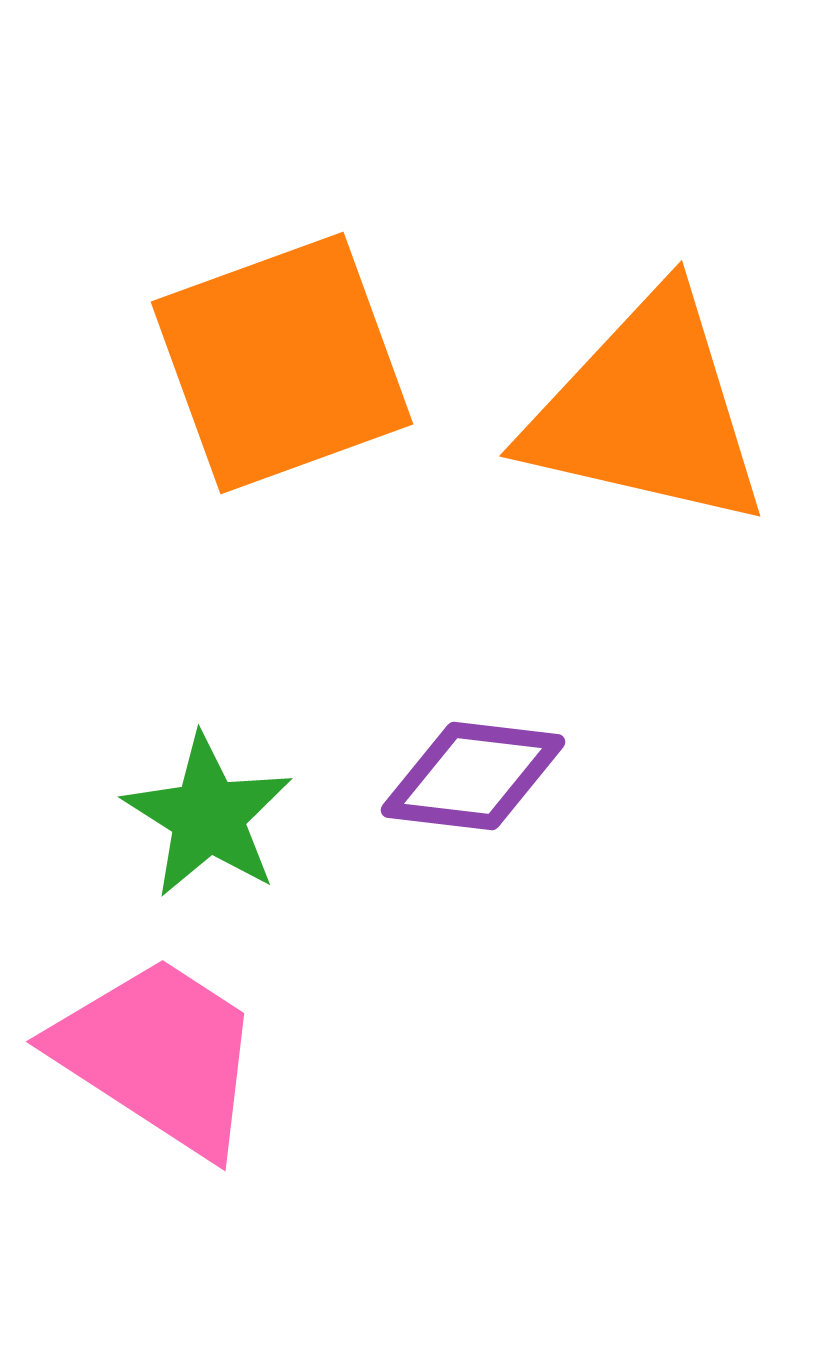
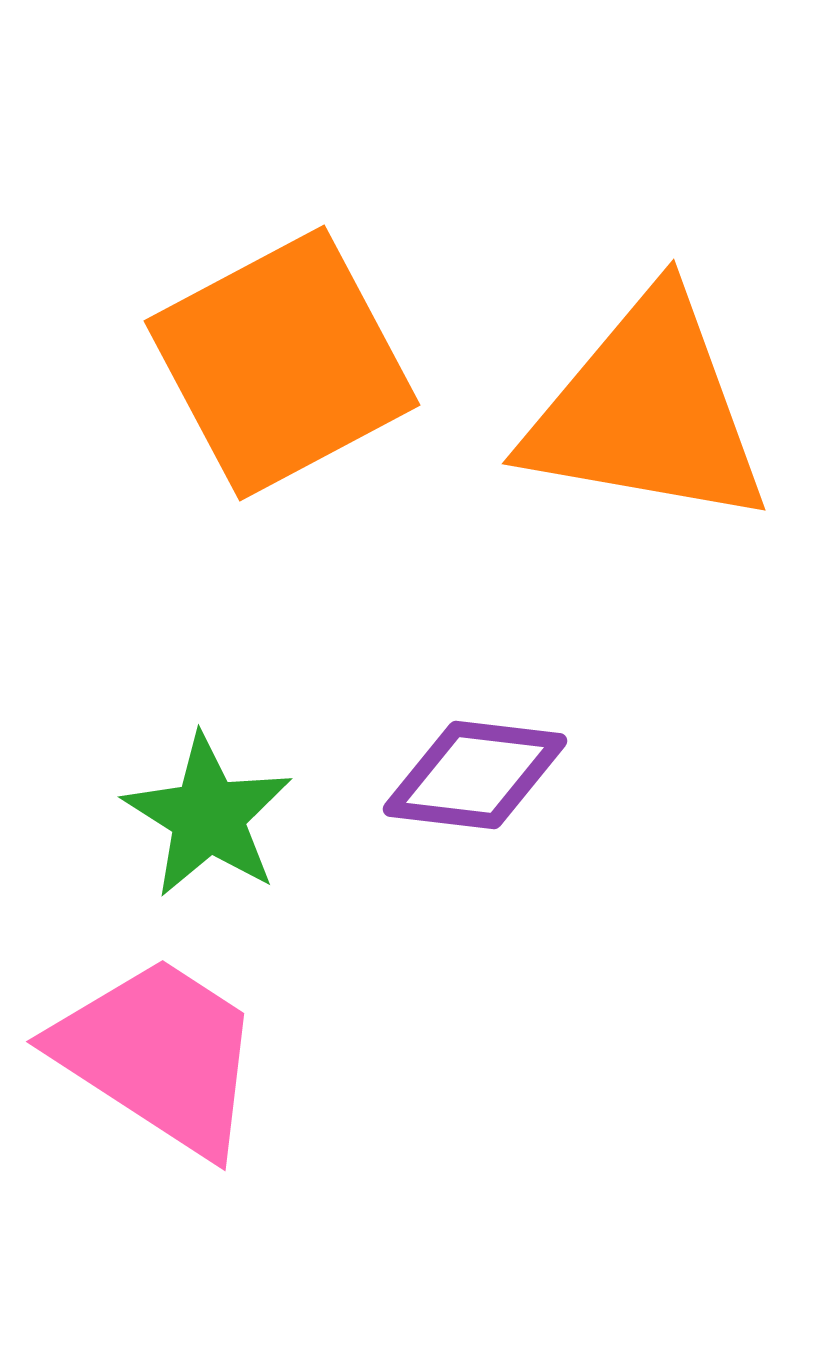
orange square: rotated 8 degrees counterclockwise
orange triangle: rotated 3 degrees counterclockwise
purple diamond: moved 2 px right, 1 px up
